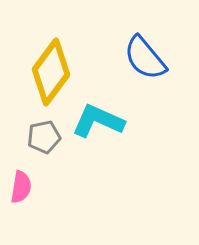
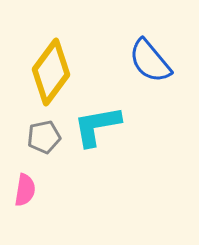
blue semicircle: moved 5 px right, 3 px down
cyan L-shape: moved 1 px left, 5 px down; rotated 34 degrees counterclockwise
pink semicircle: moved 4 px right, 3 px down
